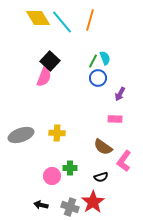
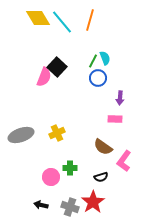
black square: moved 7 px right, 6 px down
purple arrow: moved 4 px down; rotated 24 degrees counterclockwise
yellow cross: rotated 28 degrees counterclockwise
pink circle: moved 1 px left, 1 px down
